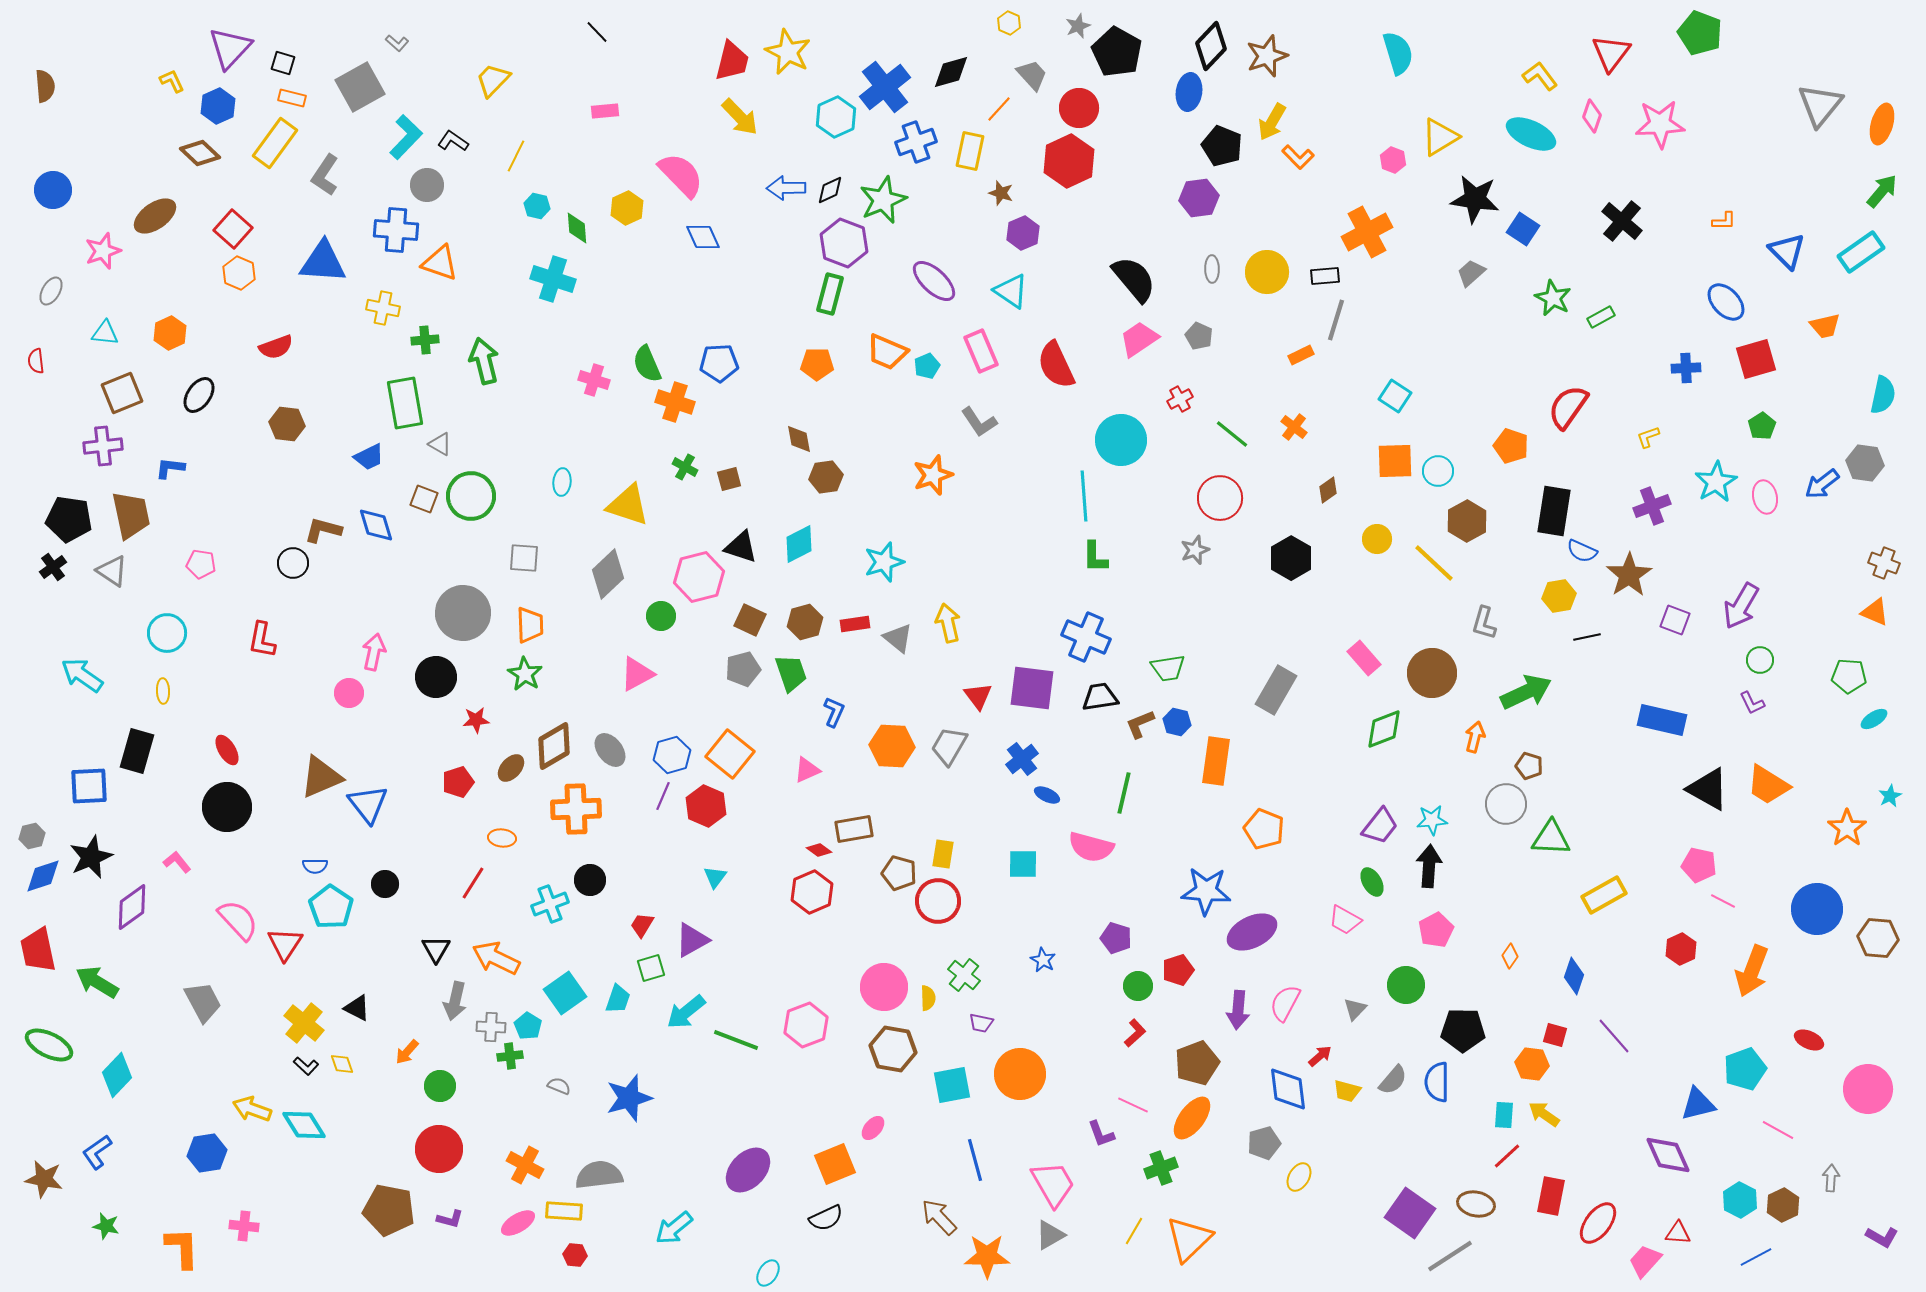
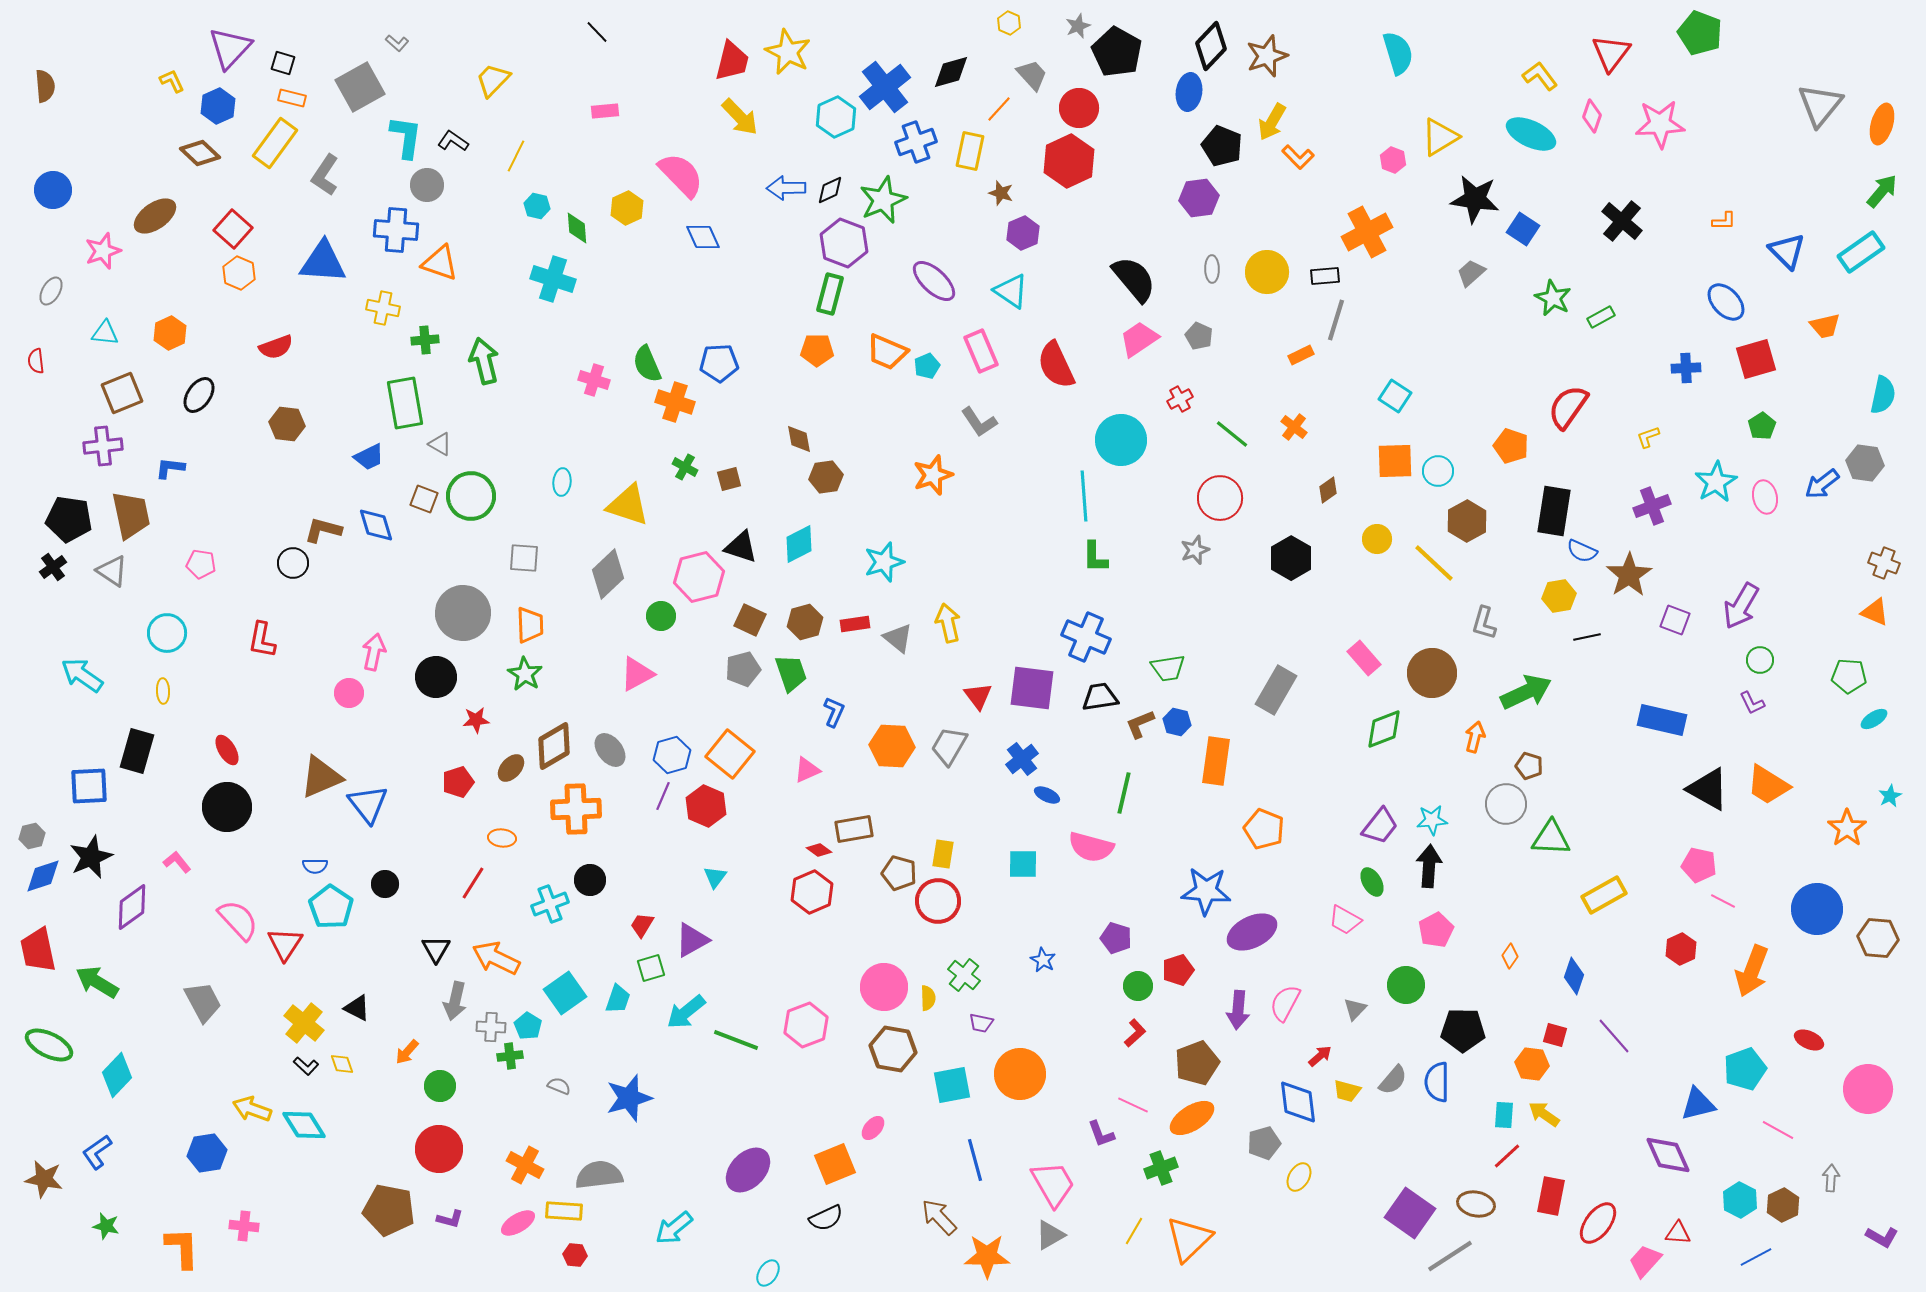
cyan L-shape at (406, 137): rotated 36 degrees counterclockwise
orange pentagon at (817, 364): moved 14 px up
blue diamond at (1288, 1089): moved 10 px right, 13 px down
orange ellipse at (1192, 1118): rotated 21 degrees clockwise
